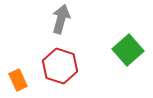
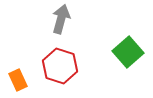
green square: moved 2 px down
